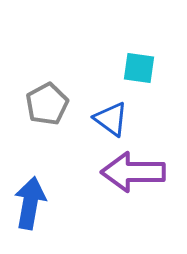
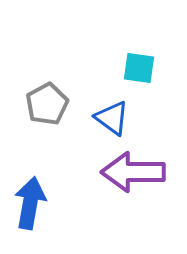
blue triangle: moved 1 px right, 1 px up
